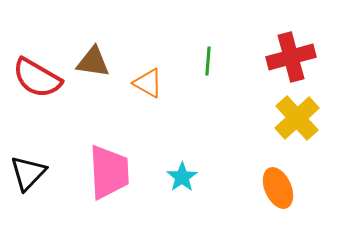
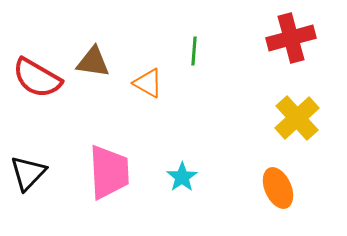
red cross: moved 19 px up
green line: moved 14 px left, 10 px up
